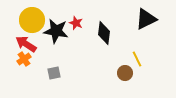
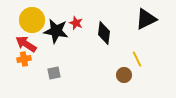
orange cross: rotated 24 degrees clockwise
brown circle: moved 1 px left, 2 px down
